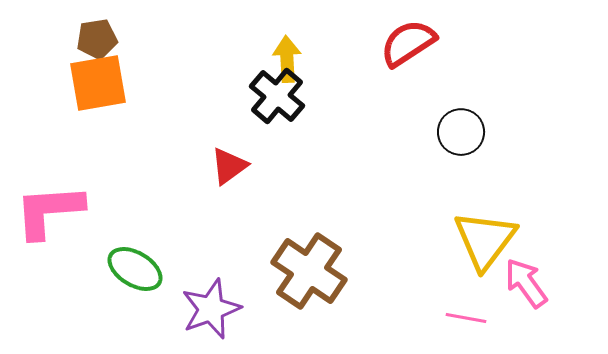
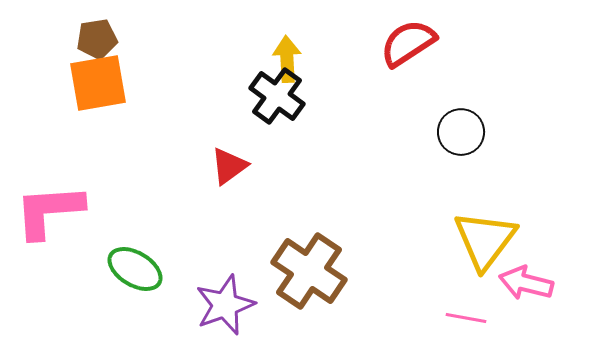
black cross: rotated 4 degrees counterclockwise
pink arrow: rotated 40 degrees counterclockwise
purple star: moved 14 px right, 4 px up
